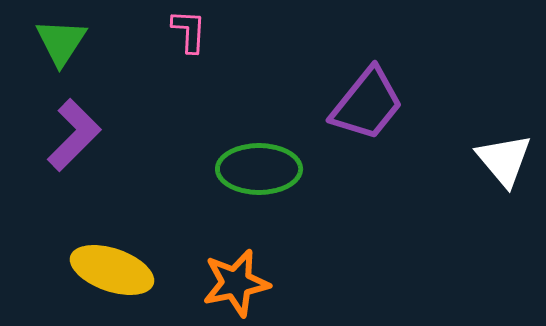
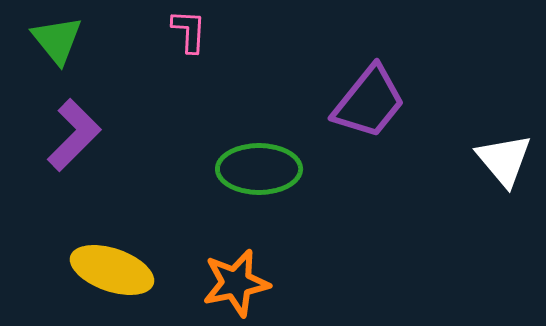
green triangle: moved 4 px left, 2 px up; rotated 12 degrees counterclockwise
purple trapezoid: moved 2 px right, 2 px up
